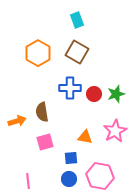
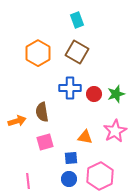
pink hexagon: rotated 24 degrees clockwise
